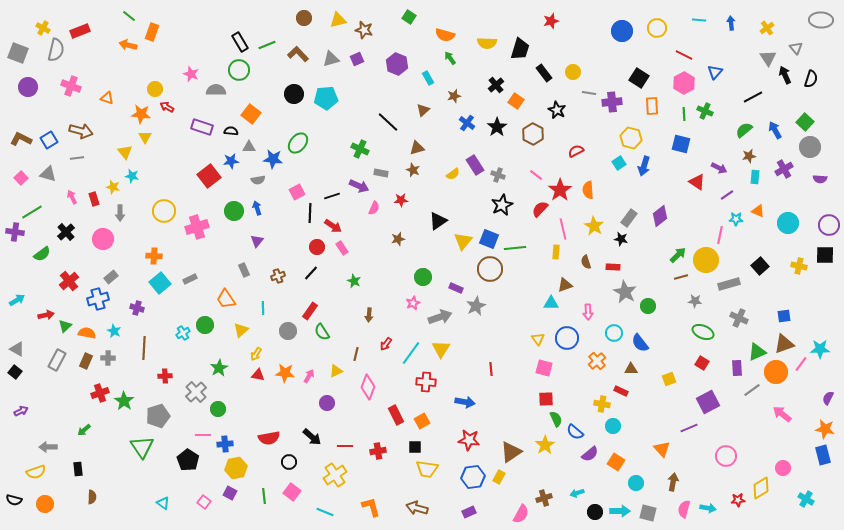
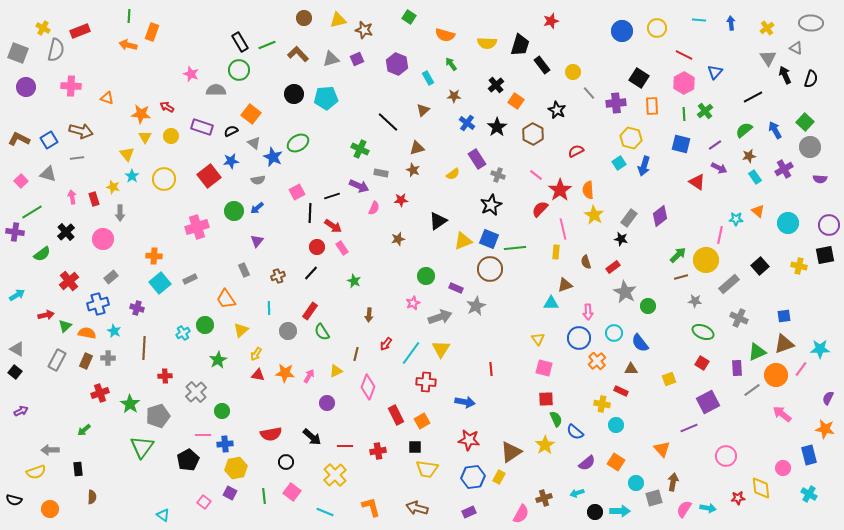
green line at (129, 16): rotated 56 degrees clockwise
gray ellipse at (821, 20): moved 10 px left, 3 px down
gray triangle at (796, 48): rotated 24 degrees counterclockwise
black trapezoid at (520, 49): moved 4 px up
green arrow at (450, 58): moved 1 px right, 6 px down
black rectangle at (544, 73): moved 2 px left, 8 px up
pink cross at (71, 86): rotated 18 degrees counterclockwise
purple circle at (28, 87): moved 2 px left
yellow circle at (155, 89): moved 16 px right, 47 px down
gray line at (589, 93): rotated 40 degrees clockwise
brown star at (454, 96): rotated 16 degrees clockwise
purple cross at (612, 102): moved 4 px right, 1 px down
green cross at (705, 111): rotated 28 degrees clockwise
black semicircle at (231, 131): rotated 32 degrees counterclockwise
brown L-shape at (21, 139): moved 2 px left
green ellipse at (298, 143): rotated 20 degrees clockwise
gray triangle at (249, 147): moved 5 px right, 4 px up; rotated 40 degrees clockwise
yellow triangle at (125, 152): moved 2 px right, 2 px down
blue star at (273, 159): moved 2 px up; rotated 18 degrees clockwise
purple rectangle at (475, 165): moved 2 px right, 6 px up
cyan star at (132, 176): rotated 24 degrees clockwise
cyan rectangle at (755, 177): rotated 40 degrees counterclockwise
pink square at (21, 178): moved 3 px down
purple line at (727, 195): moved 12 px left, 50 px up
pink arrow at (72, 197): rotated 16 degrees clockwise
black star at (502, 205): moved 11 px left
blue arrow at (257, 208): rotated 112 degrees counterclockwise
yellow circle at (164, 211): moved 32 px up
orange triangle at (758, 211): rotated 16 degrees clockwise
yellow star at (594, 226): moved 11 px up
yellow triangle at (463, 241): rotated 30 degrees clockwise
black square at (825, 255): rotated 12 degrees counterclockwise
red rectangle at (613, 267): rotated 40 degrees counterclockwise
green circle at (423, 277): moved 3 px right, 1 px up
gray rectangle at (729, 284): rotated 25 degrees counterclockwise
blue cross at (98, 299): moved 5 px down
cyan arrow at (17, 300): moved 5 px up
cyan line at (263, 308): moved 6 px right
blue circle at (567, 338): moved 12 px right
pink line at (801, 364): moved 5 px down
green star at (219, 368): moved 1 px left, 8 px up
orange circle at (776, 372): moved 3 px down
green star at (124, 401): moved 6 px right, 3 px down
green circle at (218, 409): moved 4 px right, 2 px down
cyan circle at (613, 426): moved 3 px right, 1 px up
red semicircle at (269, 438): moved 2 px right, 4 px up
gray arrow at (48, 447): moved 2 px right, 3 px down
green triangle at (142, 447): rotated 10 degrees clockwise
purple semicircle at (590, 454): moved 3 px left, 9 px down
blue rectangle at (823, 455): moved 14 px left
black pentagon at (188, 460): rotated 10 degrees clockwise
black circle at (289, 462): moved 3 px left
yellow cross at (335, 475): rotated 10 degrees counterclockwise
yellow diamond at (761, 488): rotated 65 degrees counterclockwise
cyan cross at (806, 499): moved 3 px right, 5 px up
red star at (738, 500): moved 2 px up
cyan triangle at (163, 503): moved 12 px down
orange circle at (45, 504): moved 5 px right, 5 px down
pink semicircle at (684, 509): rotated 18 degrees clockwise
gray square at (648, 513): moved 6 px right, 15 px up; rotated 30 degrees counterclockwise
